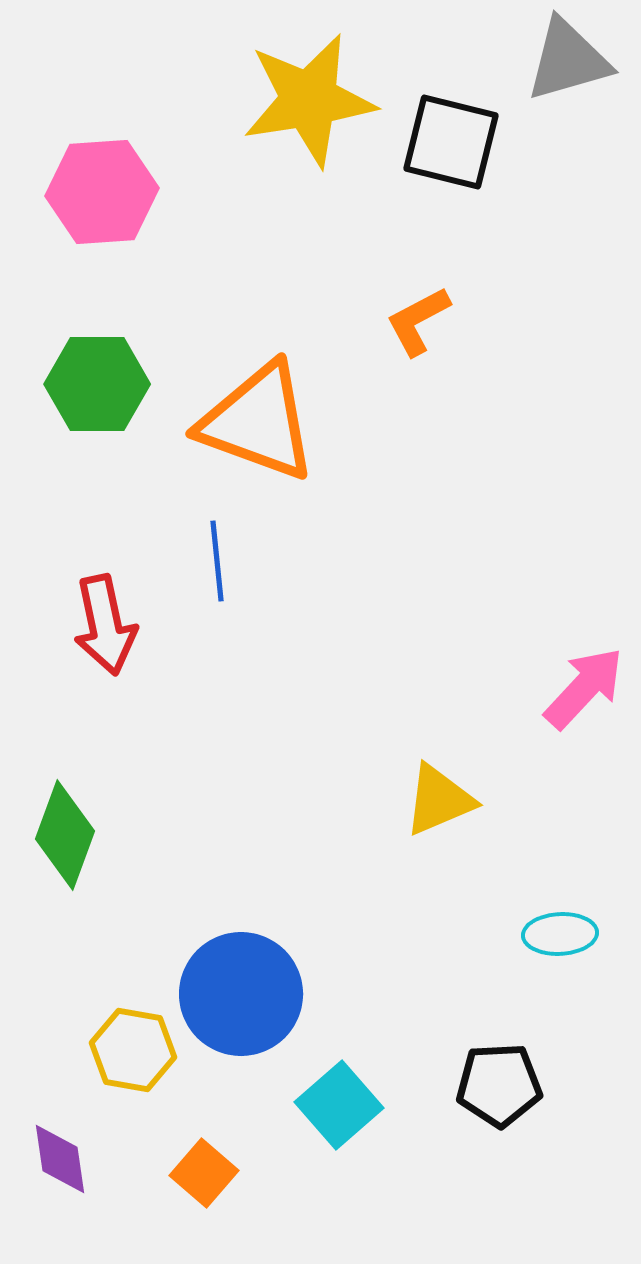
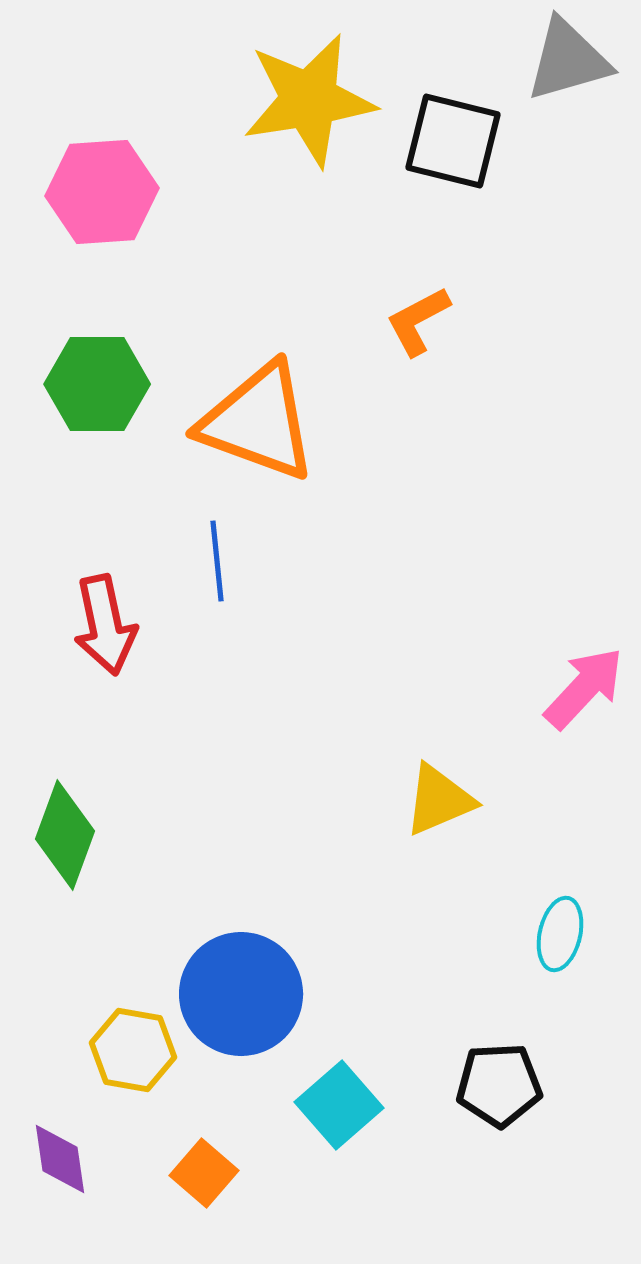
black square: moved 2 px right, 1 px up
cyan ellipse: rotated 74 degrees counterclockwise
